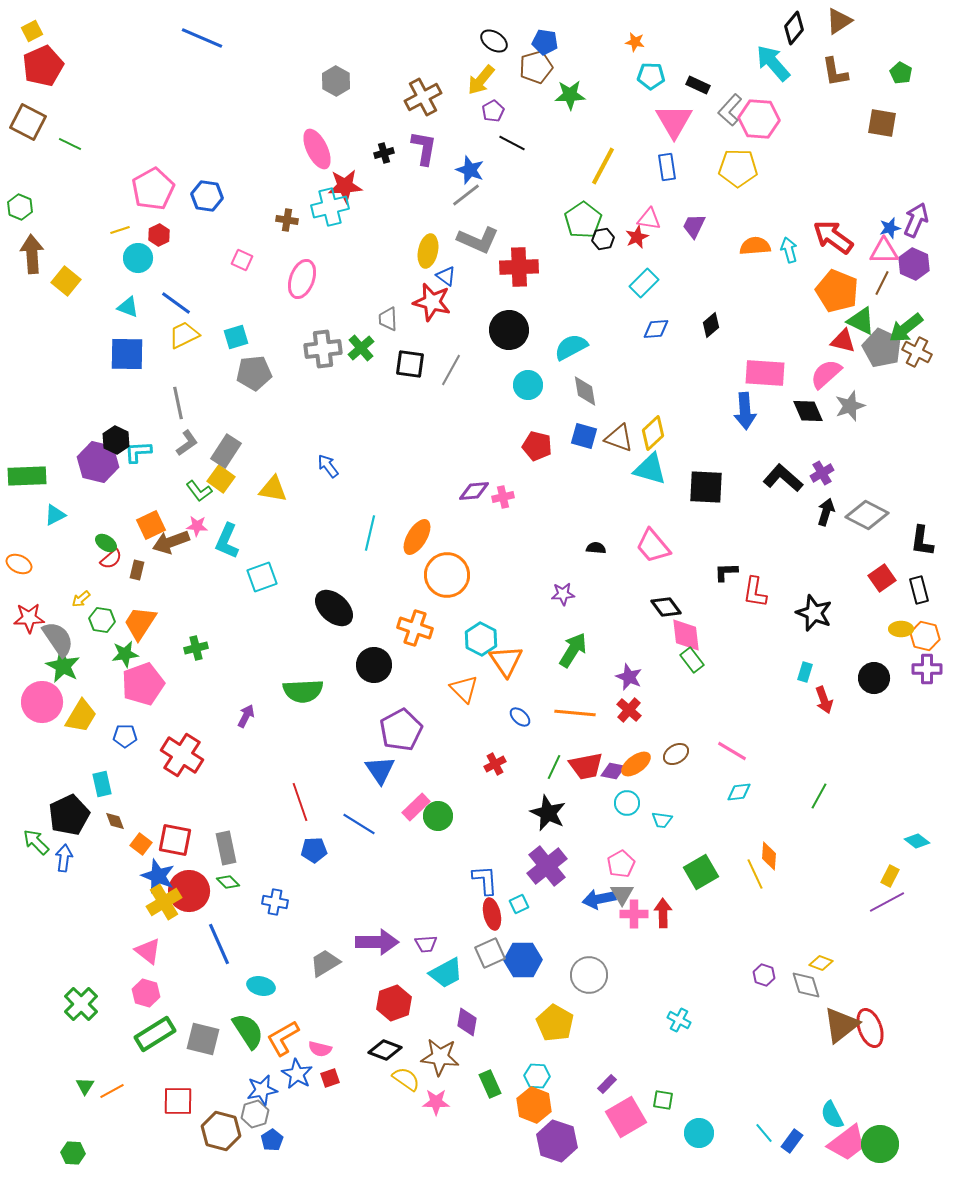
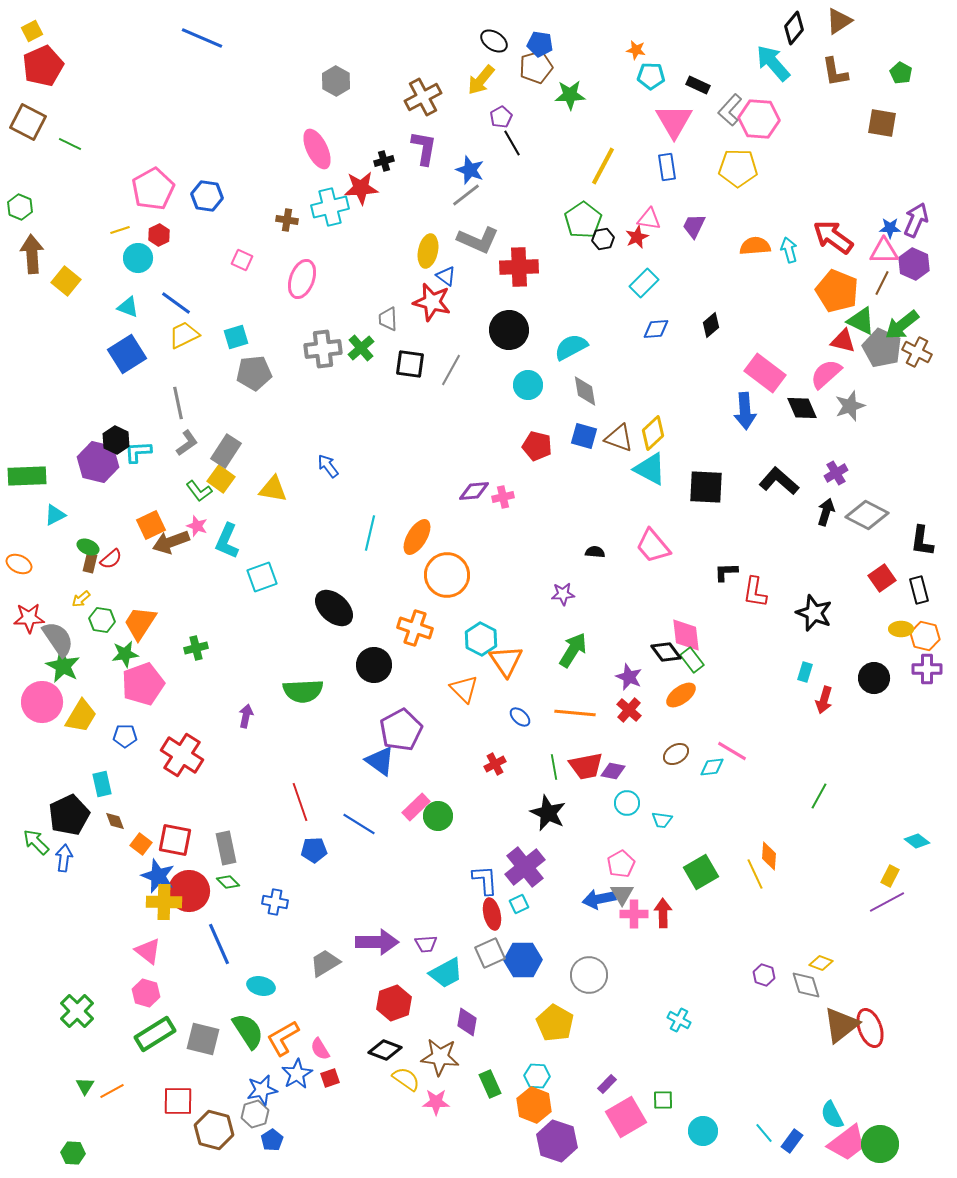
blue pentagon at (545, 42): moved 5 px left, 2 px down
orange star at (635, 42): moved 1 px right, 8 px down
purple pentagon at (493, 111): moved 8 px right, 6 px down
black line at (512, 143): rotated 32 degrees clockwise
black cross at (384, 153): moved 8 px down
red star at (345, 186): moved 16 px right, 2 px down
blue star at (890, 228): rotated 15 degrees clockwise
green arrow at (906, 328): moved 4 px left, 3 px up
blue square at (127, 354): rotated 33 degrees counterclockwise
pink rectangle at (765, 373): rotated 33 degrees clockwise
black diamond at (808, 411): moved 6 px left, 3 px up
cyan triangle at (650, 469): rotated 12 degrees clockwise
purple cross at (822, 473): moved 14 px right
black L-shape at (783, 478): moved 4 px left, 3 px down
pink star at (197, 526): rotated 15 degrees clockwise
green ellipse at (106, 543): moved 18 px left, 4 px down; rotated 10 degrees counterclockwise
black semicircle at (596, 548): moved 1 px left, 4 px down
brown rectangle at (137, 570): moved 47 px left, 7 px up
black diamond at (666, 607): moved 45 px down
red arrow at (824, 700): rotated 36 degrees clockwise
purple arrow at (246, 716): rotated 15 degrees counterclockwise
orange ellipse at (636, 764): moved 45 px right, 69 px up
green line at (554, 767): rotated 35 degrees counterclockwise
blue triangle at (380, 770): moved 9 px up; rotated 20 degrees counterclockwise
cyan diamond at (739, 792): moved 27 px left, 25 px up
purple cross at (547, 866): moved 22 px left, 1 px down
yellow cross at (164, 902): rotated 32 degrees clockwise
green cross at (81, 1004): moved 4 px left, 7 px down
pink semicircle at (320, 1049): rotated 45 degrees clockwise
blue star at (297, 1074): rotated 12 degrees clockwise
green square at (663, 1100): rotated 10 degrees counterclockwise
brown hexagon at (221, 1131): moved 7 px left, 1 px up
cyan circle at (699, 1133): moved 4 px right, 2 px up
